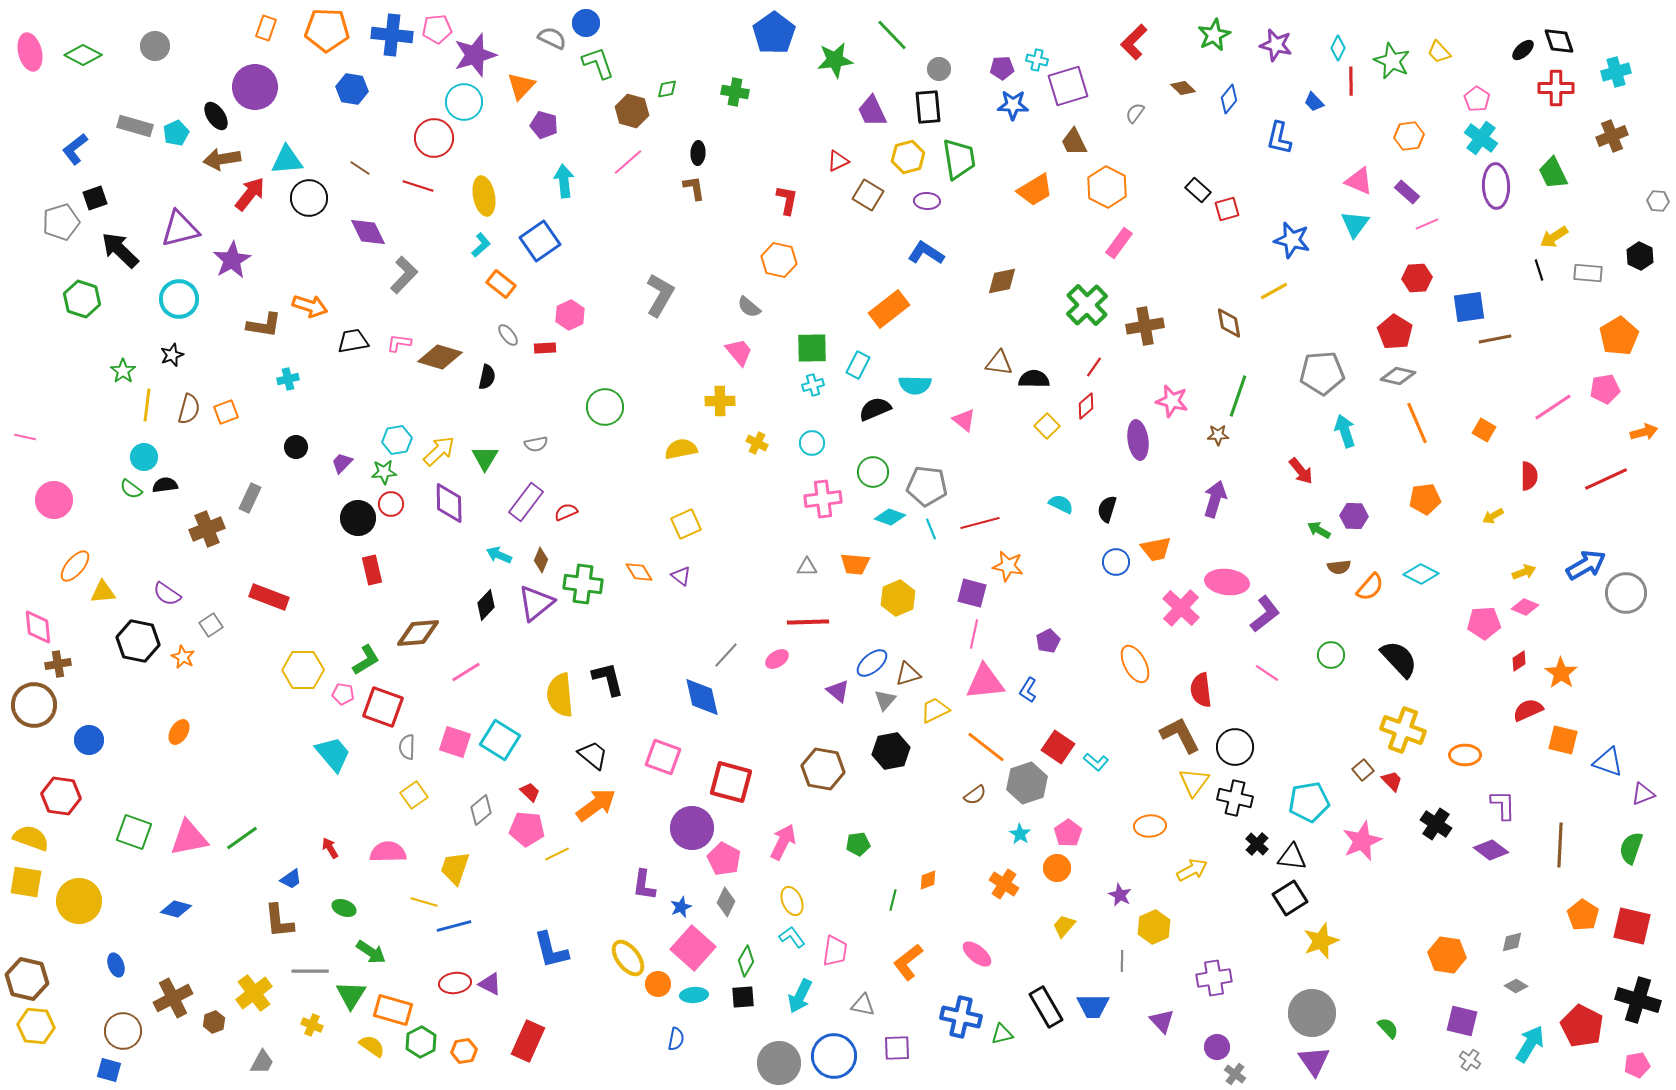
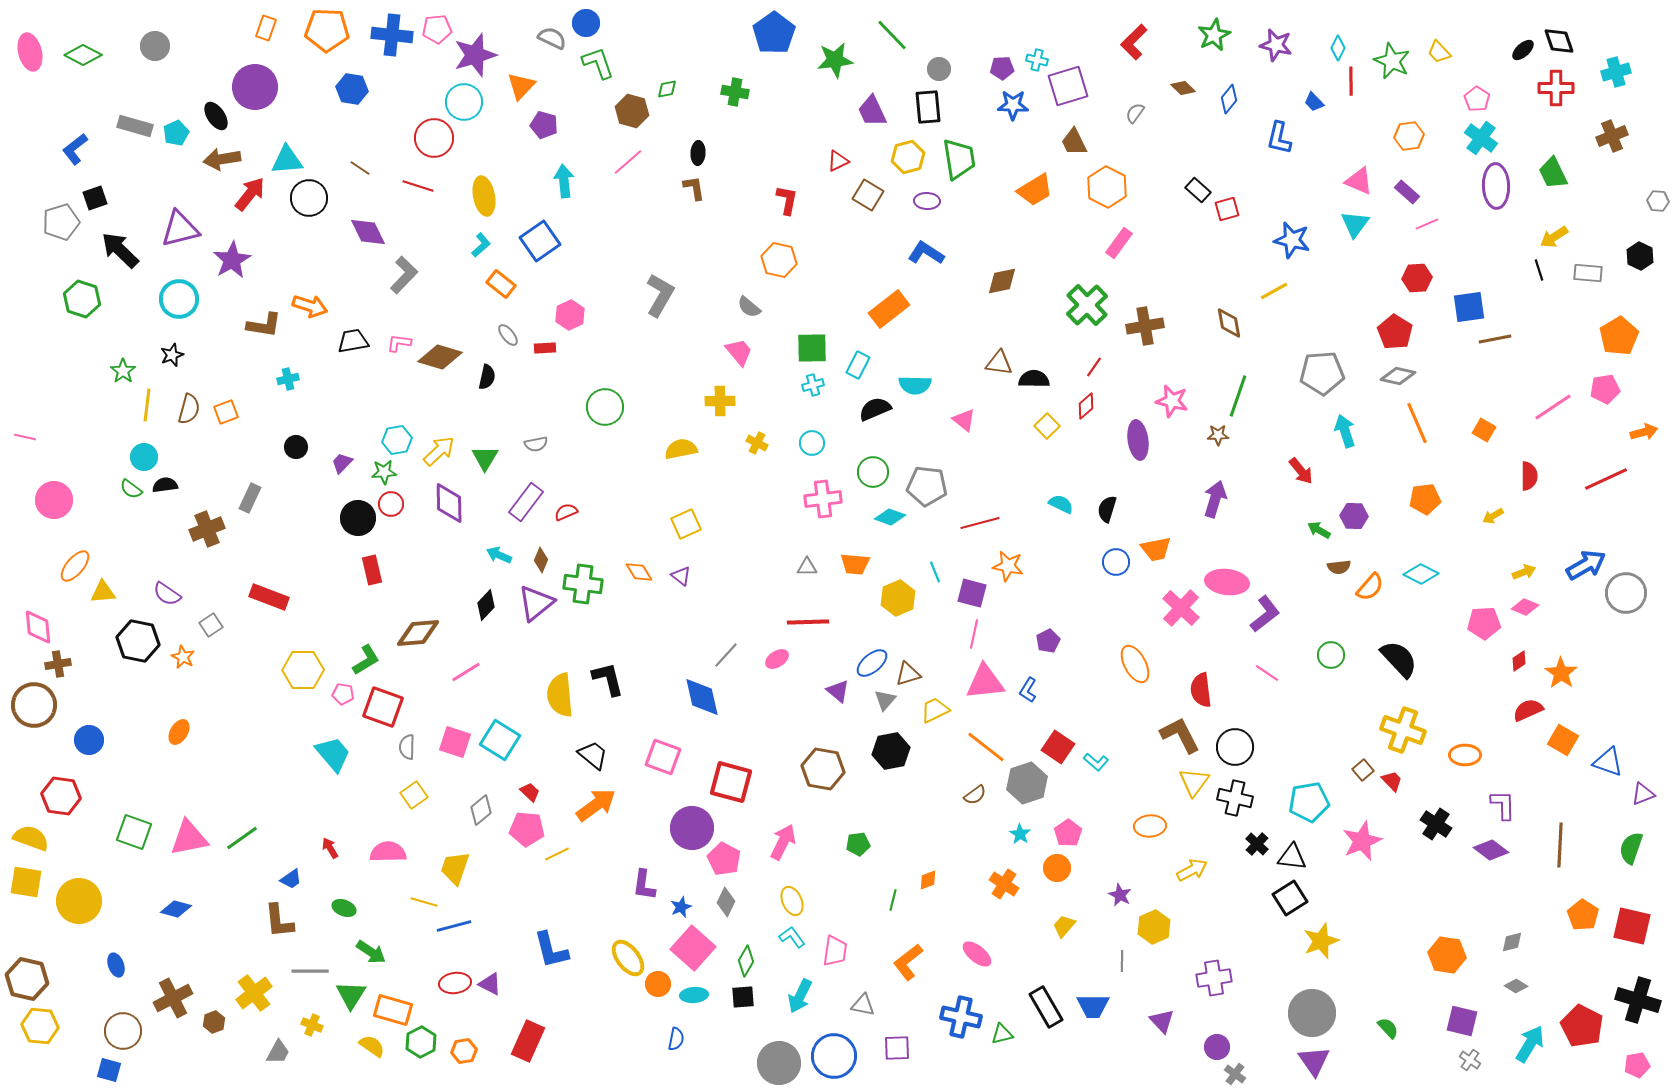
cyan line at (931, 529): moved 4 px right, 43 px down
orange square at (1563, 740): rotated 16 degrees clockwise
yellow hexagon at (36, 1026): moved 4 px right
gray trapezoid at (262, 1062): moved 16 px right, 10 px up
